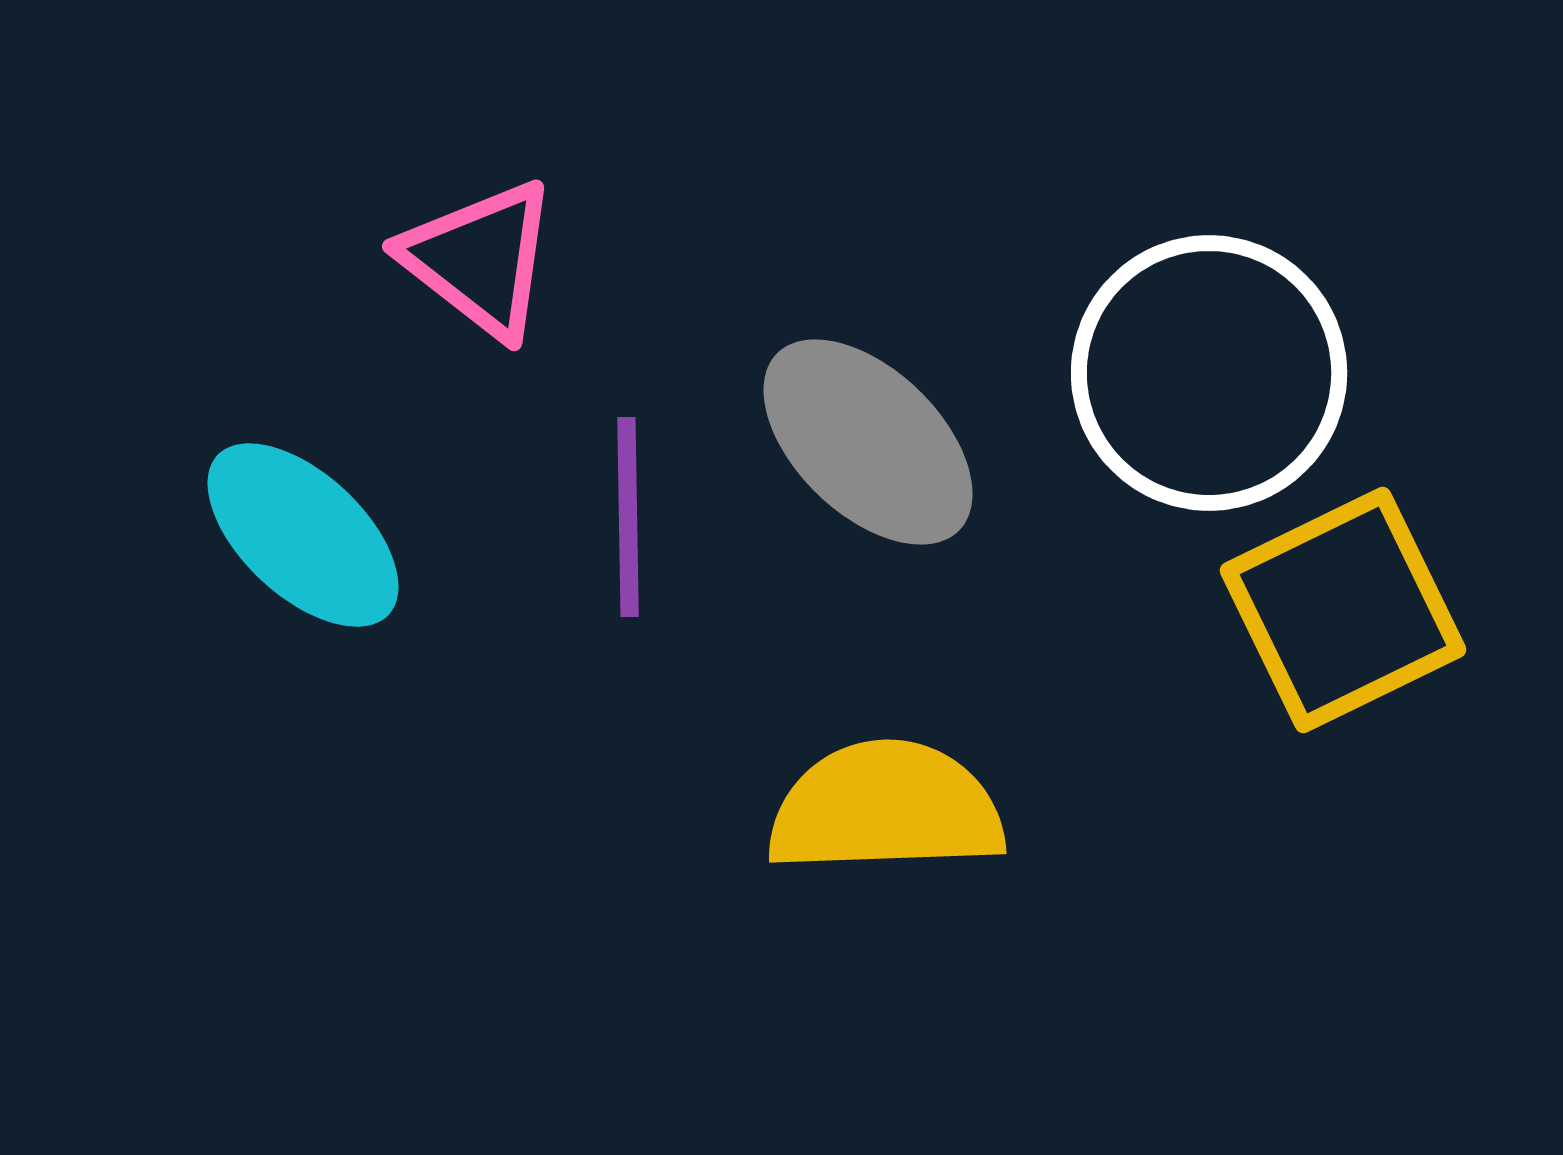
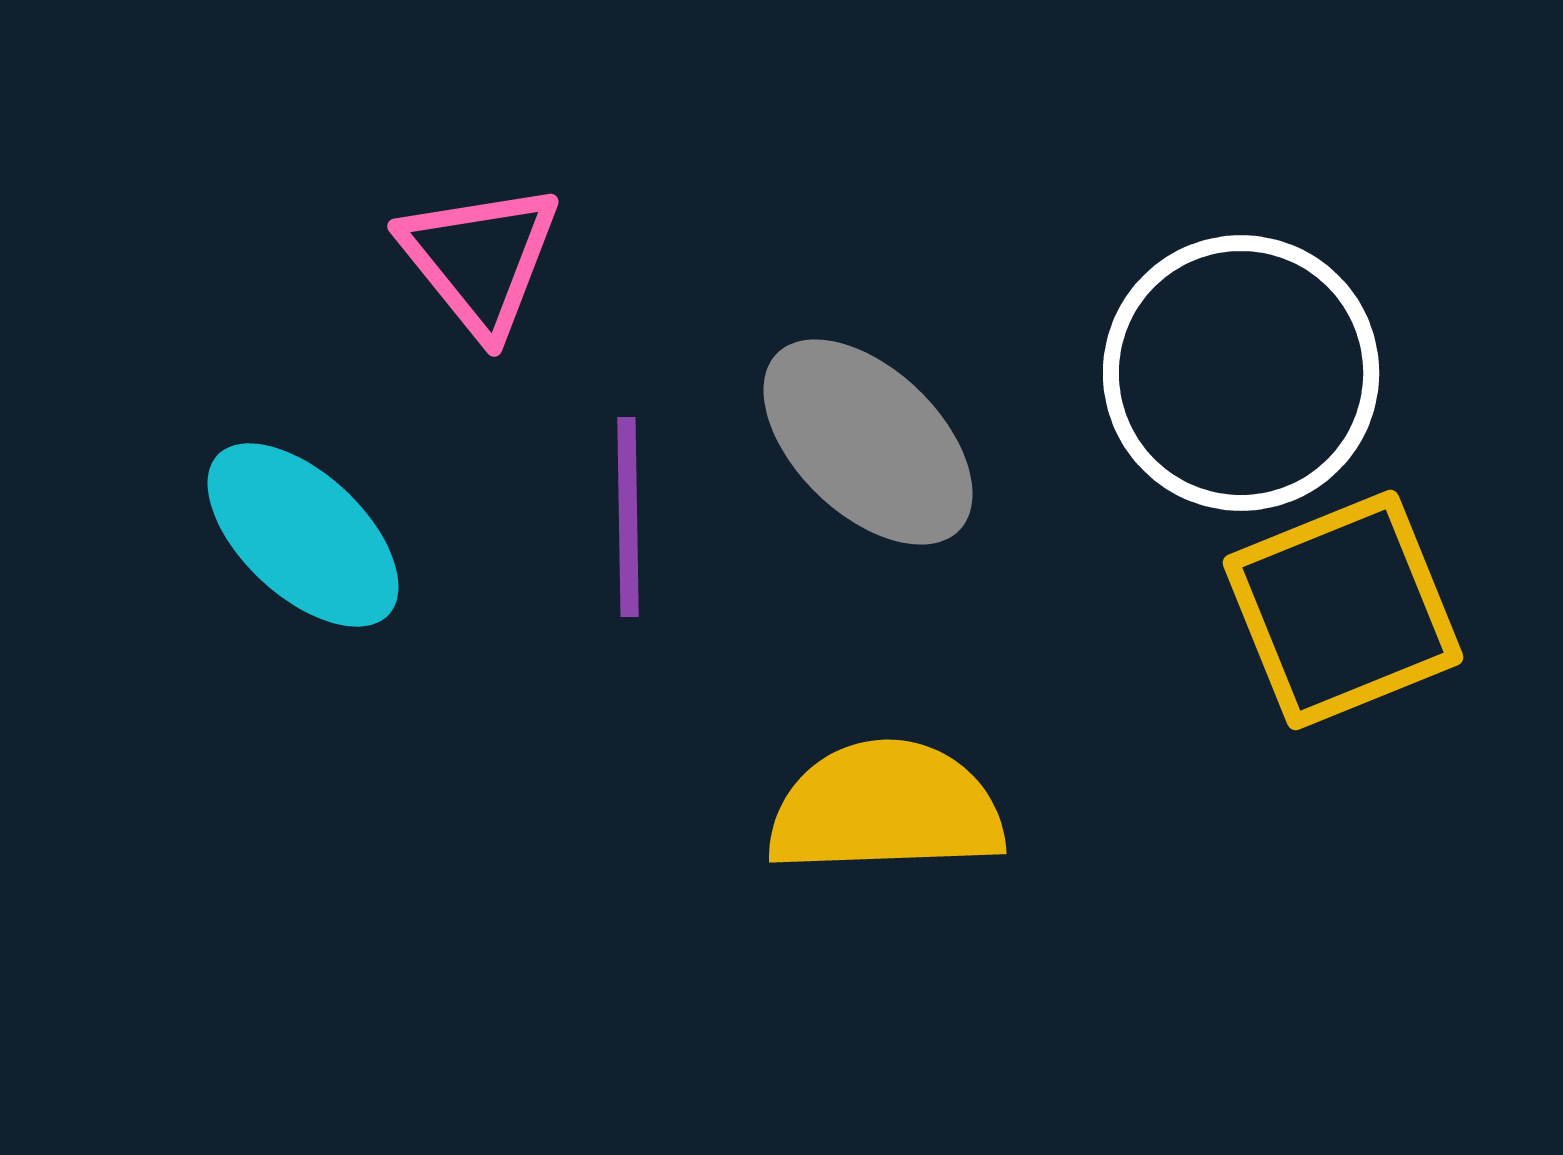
pink triangle: rotated 13 degrees clockwise
white circle: moved 32 px right
yellow square: rotated 4 degrees clockwise
